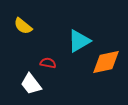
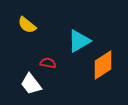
yellow semicircle: moved 4 px right, 1 px up
orange diamond: moved 3 px left, 3 px down; rotated 20 degrees counterclockwise
